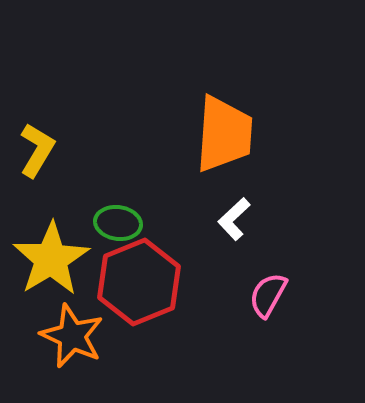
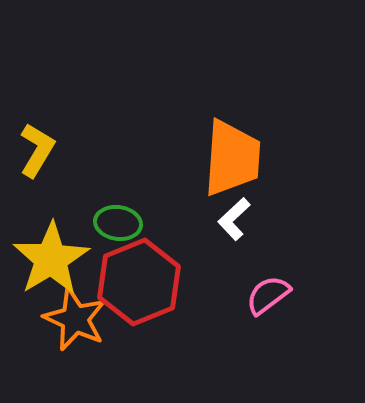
orange trapezoid: moved 8 px right, 24 px down
pink semicircle: rotated 24 degrees clockwise
orange star: moved 3 px right, 17 px up
